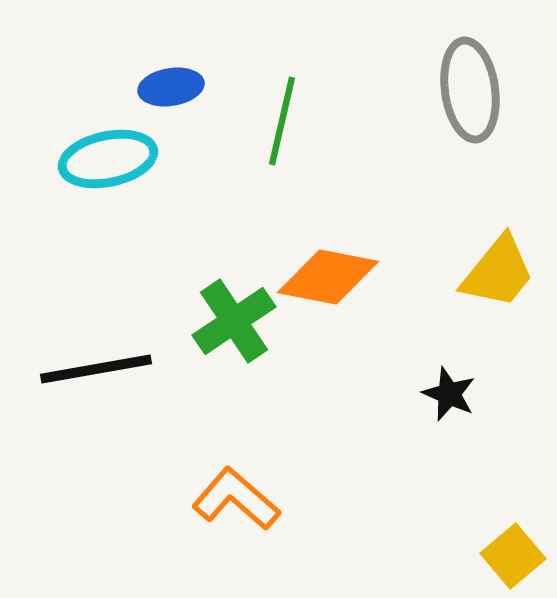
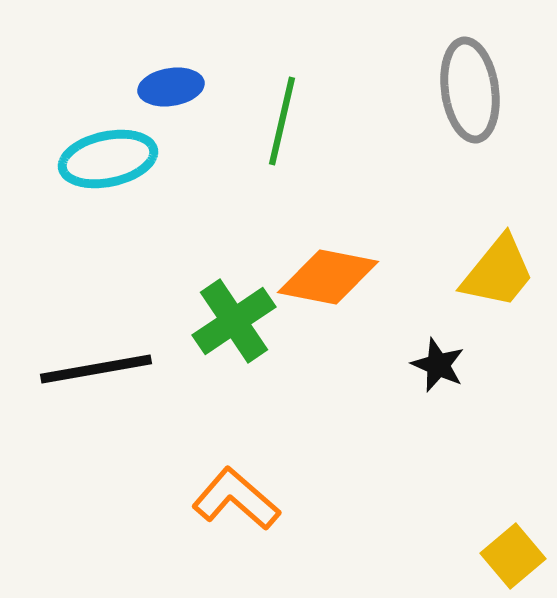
black star: moved 11 px left, 29 px up
